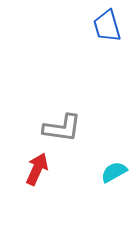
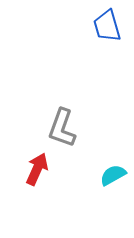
gray L-shape: rotated 102 degrees clockwise
cyan semicircle: moved 1 px left, 3 px down
